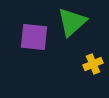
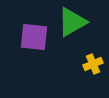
green triangle: rotated 12 degrees clockwise
